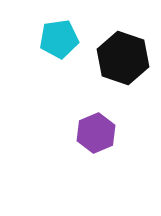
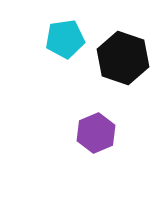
cyan pentagon: moved 6 px right
